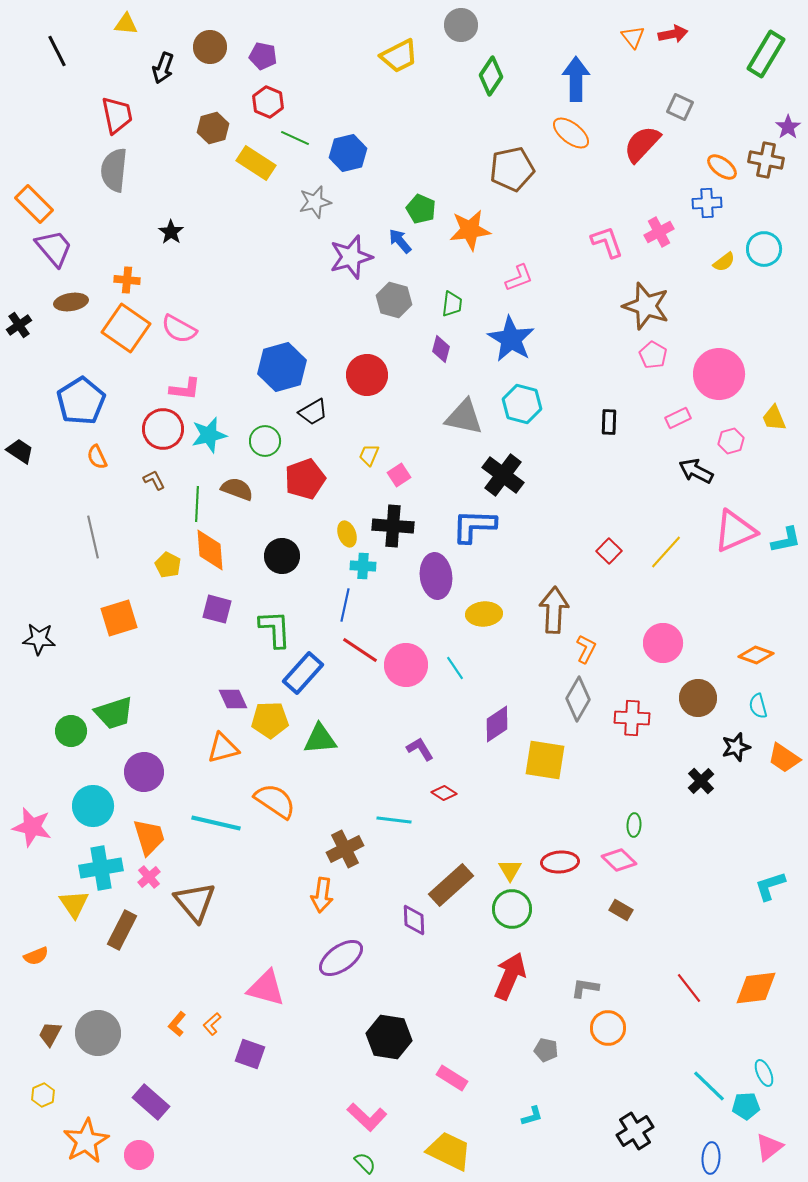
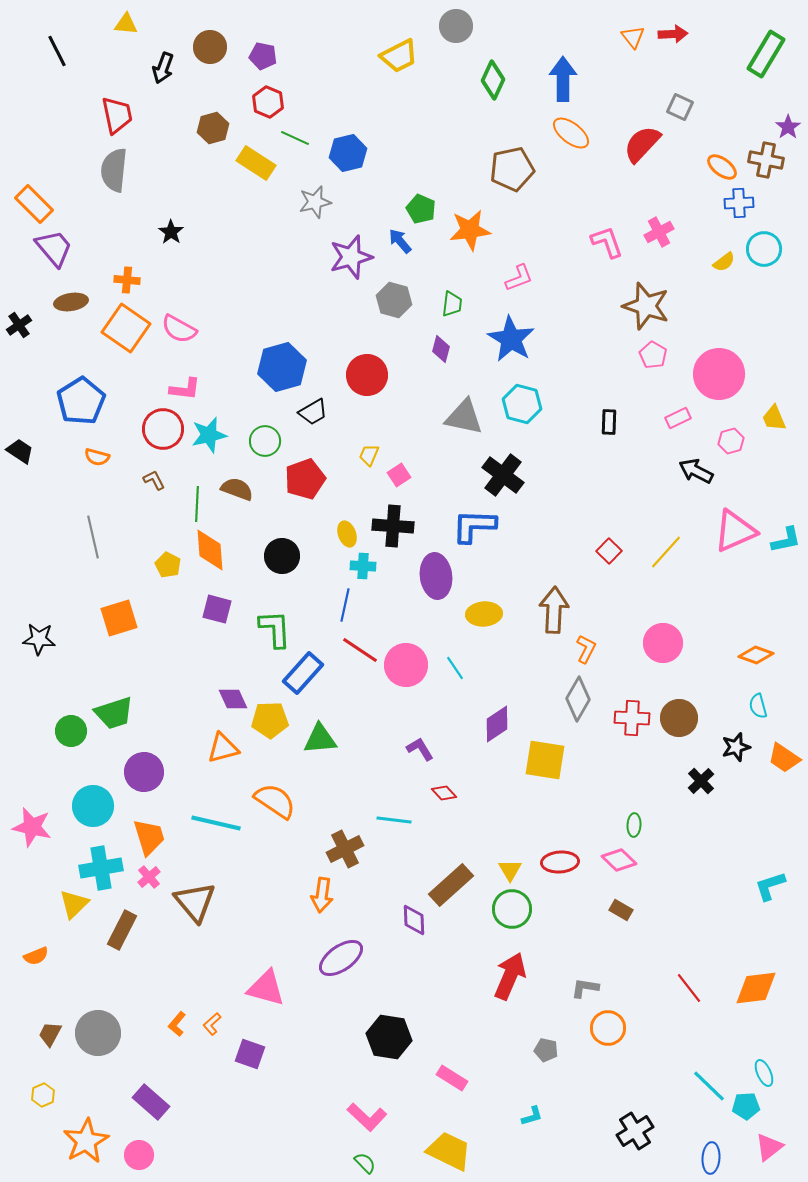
gray circle at (461, 25): moved 5 px left, 1 px down
red arrow at (673, 34): rotated 8 degrees clockwise
green diamond at (491, 76): moved 2 px right, 4 px down; rotated 9 degrees counterclockwise
blue arrow at (576, 79): moved 13 px left
blue cross at (707, 203): moved 32 px right
orange semicircle at (97, 457): rotated 50 degrees counterclockwise
brown circle at (698, 698): moved 19 px left, 20 px down
red diamond at (444, 793): rotated 15 degrees clockwise
yellow triangle at (74, 904): rotated 20 degrees clockwise
